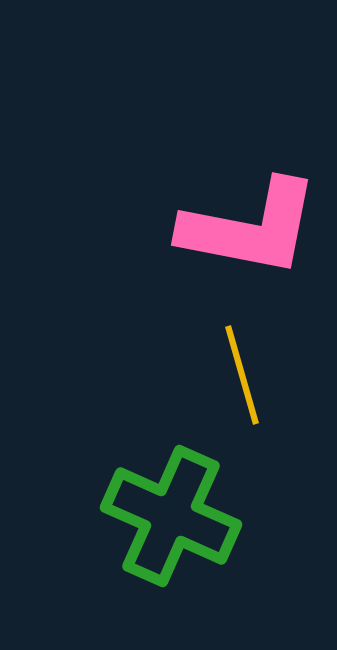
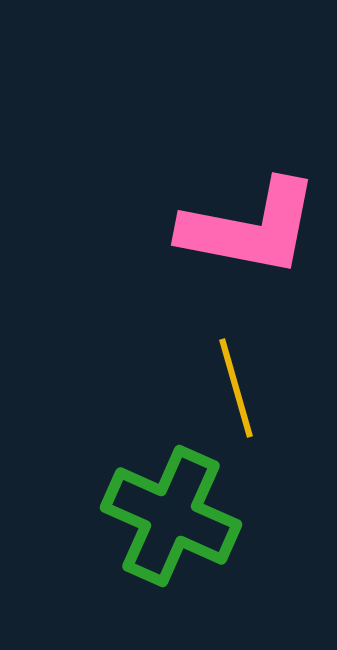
yellow line: moved 6 px left, 13 px down
